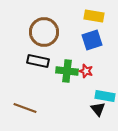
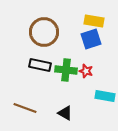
yellow rectangle: moved 5 px down
blue square: moved 1 px left, 1 px up
black rectangle: moved 2 px right, 4 px down
green cross: moved 1 px left, 1 px up
black triangle: moved 33 px left, 4 px down; rotated 21 degrees counterclockwise
